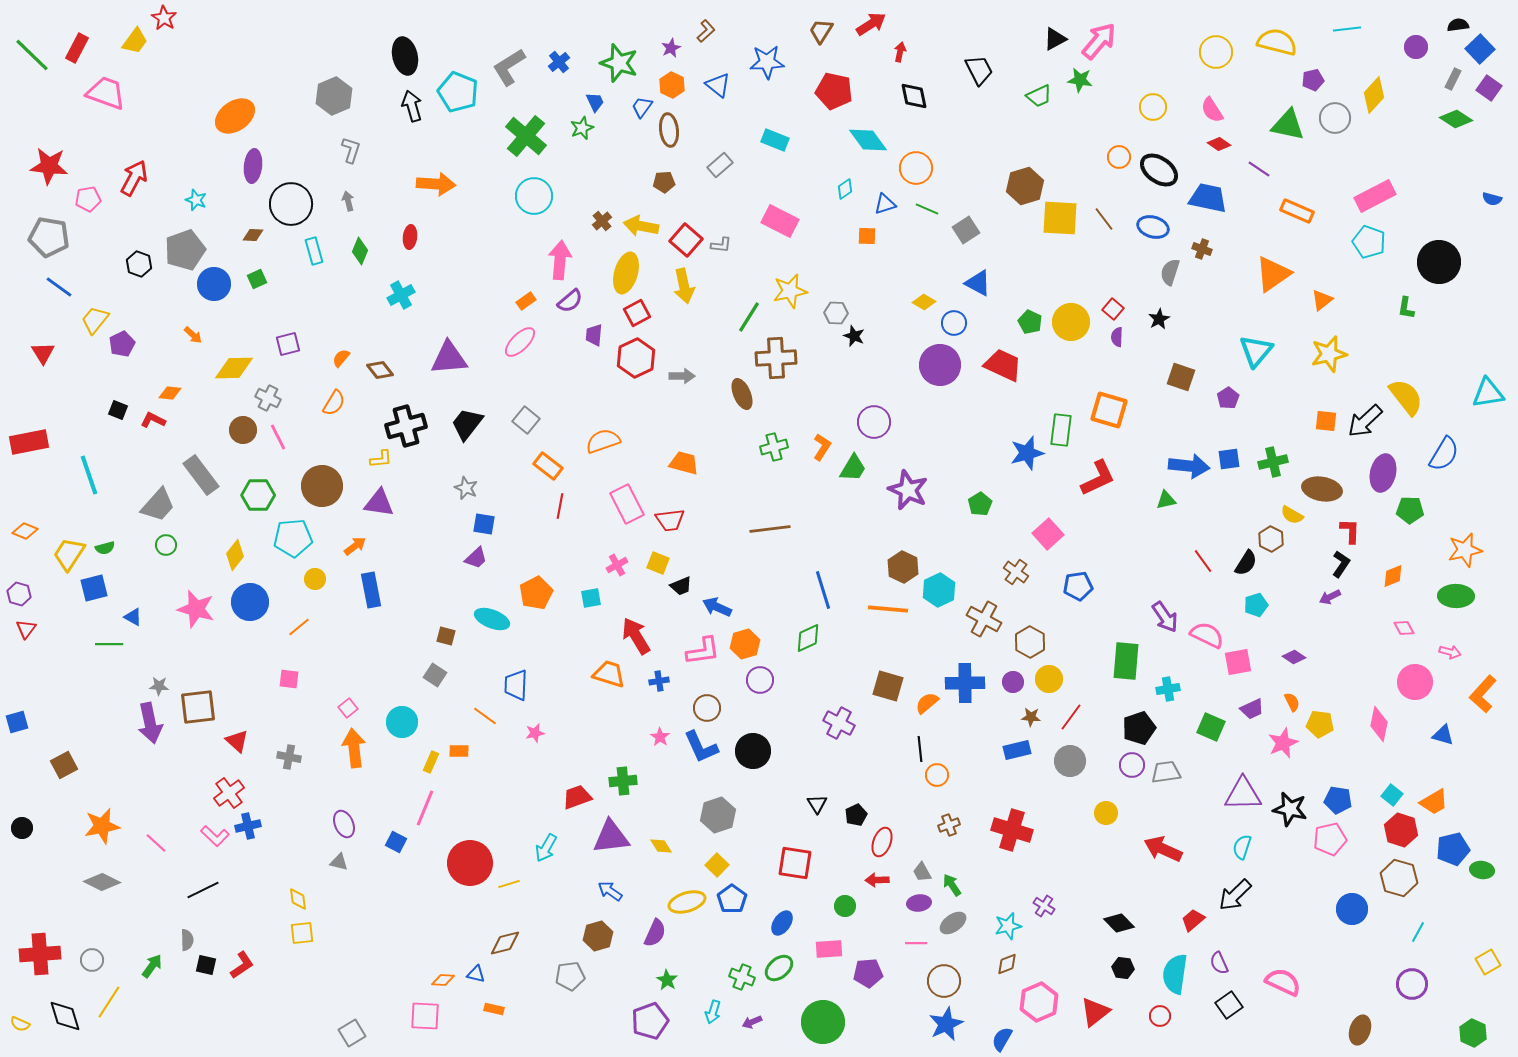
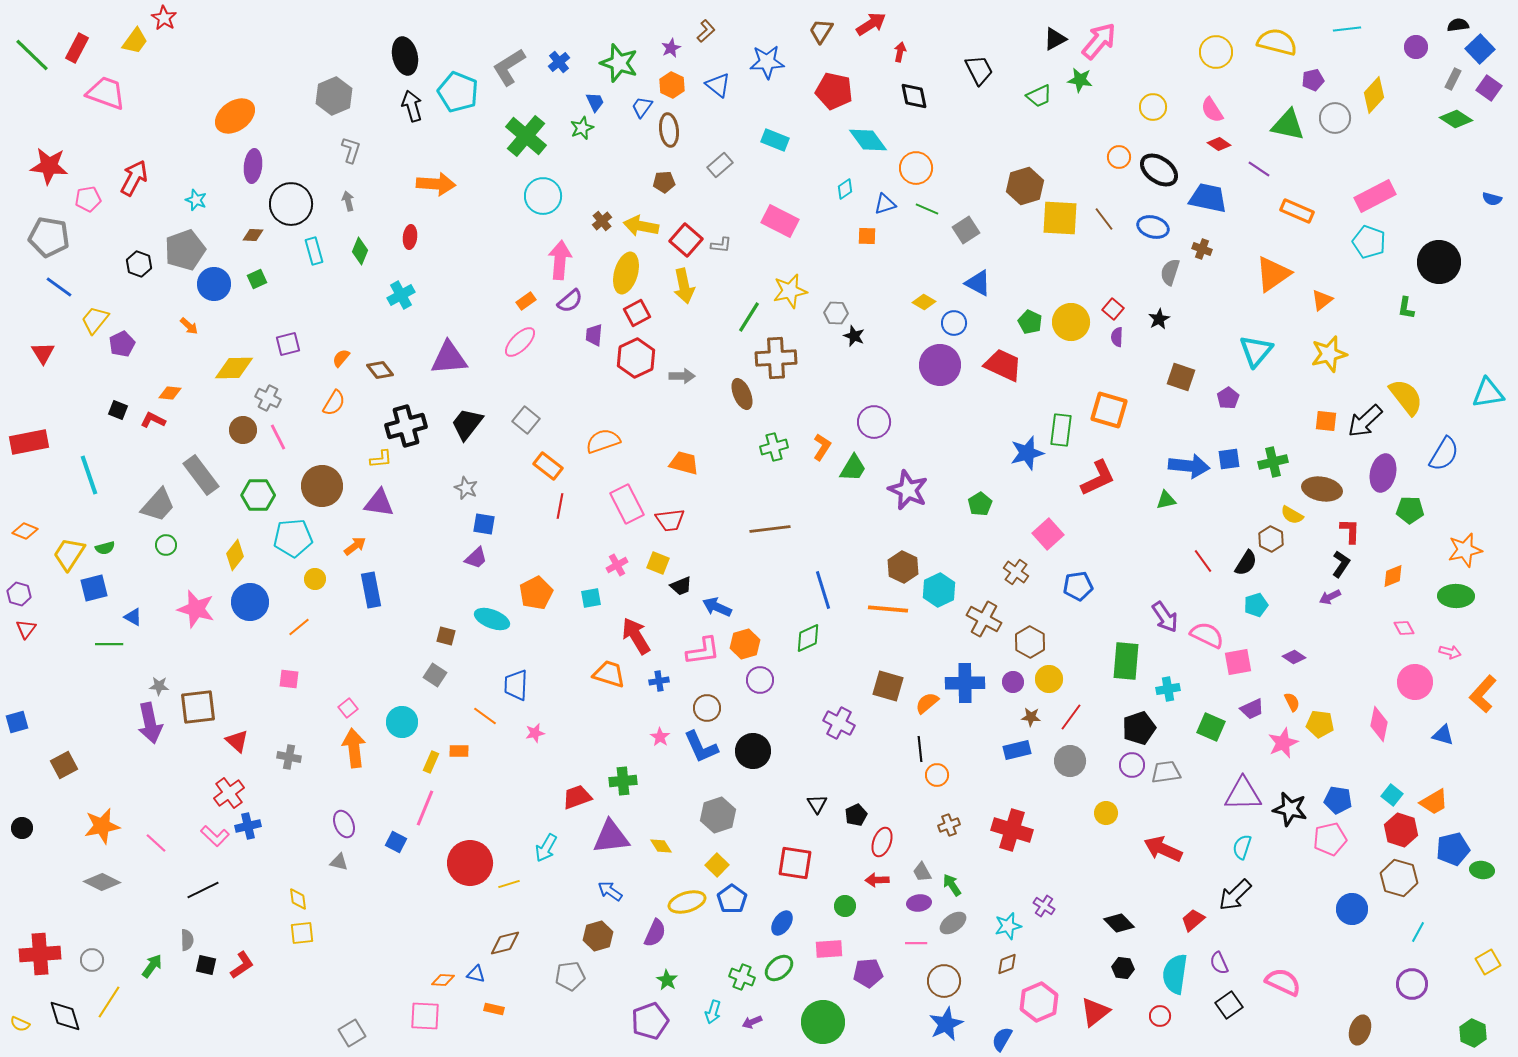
cyan circle at (534, 196): moved 9 px right
orange arrow at (193, 335): moved 4 px left, 9 px up
